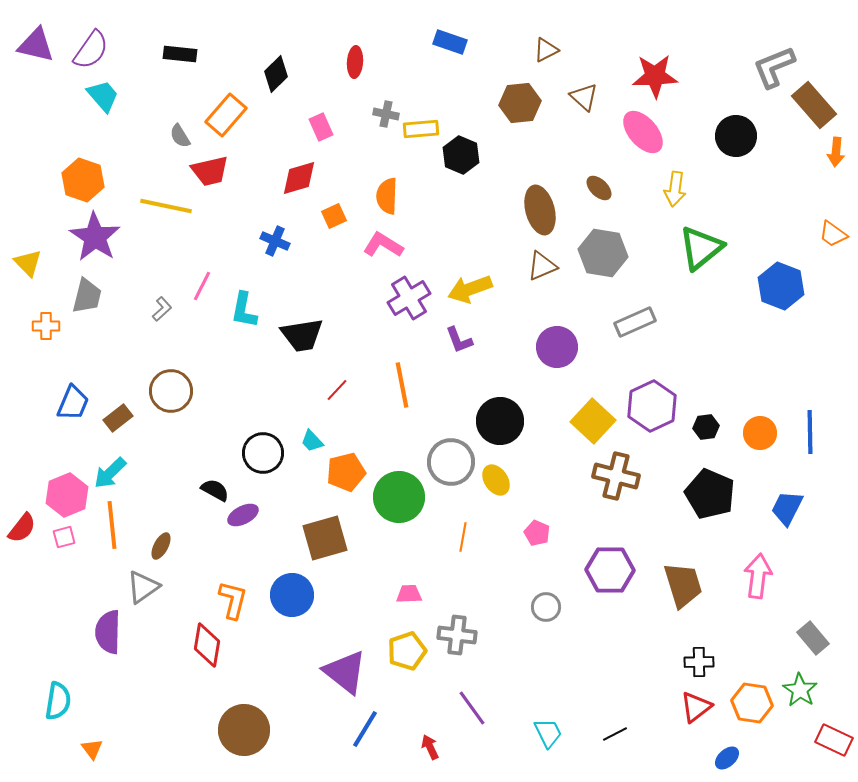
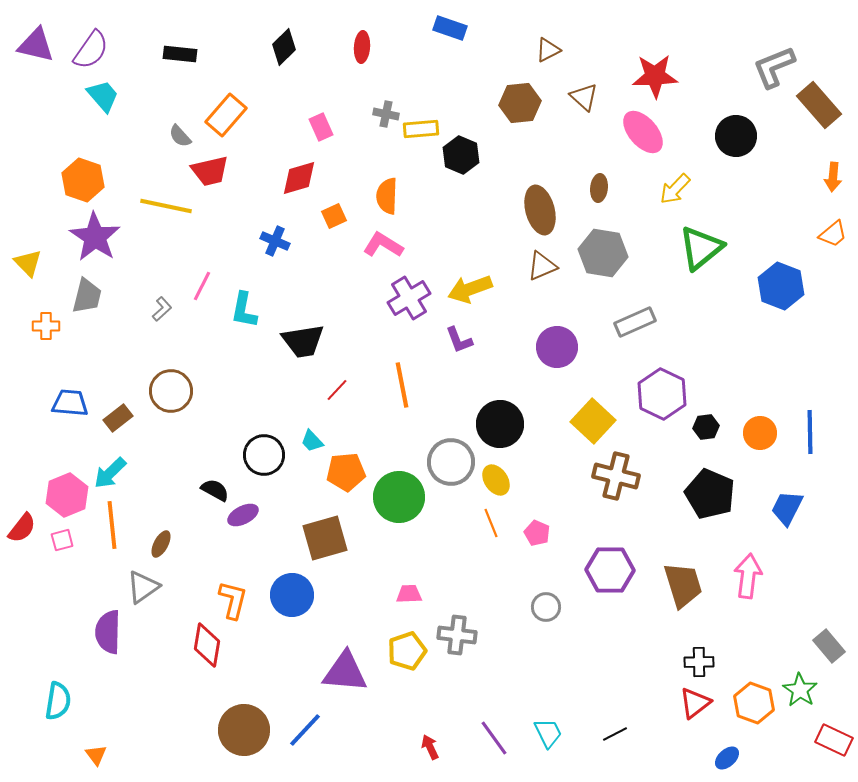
blue rectangle at (450, 42): moved 14 px up
brown triangle at (546, 50): moved 2 px right
red ellipse at (355, 62): moved 7 px right, 15 px up
black diamond at (276, 74): moved 8 px right, 27 px up
brown rectangle at (814, 105): moved 5 px right
gray semicircle at (180, 136): rotated 10 degrees counterclockwise
orange arrow at (836, 152): moved 3 px left, 25 px down
brown ellipse at (599, 188): rotated 52 degrees clockwise
yellow arrow at (675, 189): rotated 36 degrees clockwise
orange trapezoid at (833, 234): rotated 76 degrees counterclockwise
black trapezoid at (302, 335): moved 1 px right, 6 px down
blue trapezoid at (73, 403): moved 3 px left; rotated 108 degrees counterclockwise
purple hexagon at (652, 406): moved 10 px right, 12 px up; rotated 9 degrees counterclockwise
black circle at (500, 421): moved 3 px down
black circle at (263, 453): moved 1 px right, 2 px down
orange pentagon at (346, 472): rotated 9 degrees clockwise
pink square at (64, 537): moved 2 px left, 3 px down
orange line at (463, 537): moved 28 px right, 14 px up; rotated 32 degrees counterclockwise
brown ellipse at (161, 546): moved 2 px up
pink arrow at (758, 576): moved 10 px left
gray rectangle at (813, 638): moved 16 px right, 8 px down
purple triangle at (345, 672): rotated 33 degrees counterclockwise
orange hexagon at (752, 703): moved 2 px right; rotated 12 degrees clockwise
red triangle at (696, 707): moved 1 px left, 4 px up
purple line at (472, 708): moved 22 px right, 30 px down
blue line at (365, 729): moved 60 px left, 1 px down; rotated 12 degrees clockwise
orange triangle at (92, 749): moved 4 px right, 6 px down
